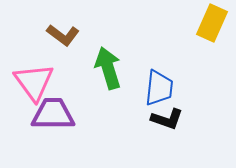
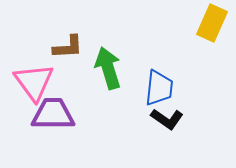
brown L-shape: moved 5 px right, 12 px down; rotated 40 degrees counterclockwise
black L-shape: rotated 16 degrees clockwise
